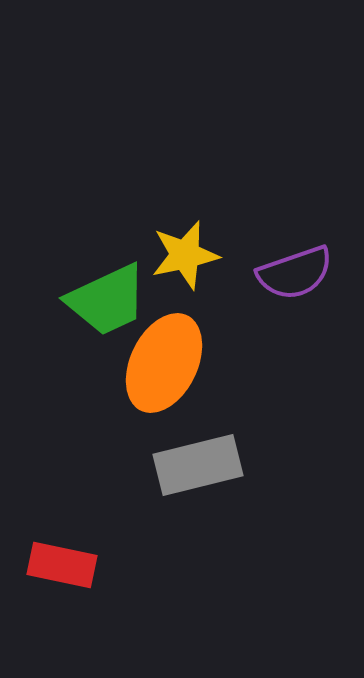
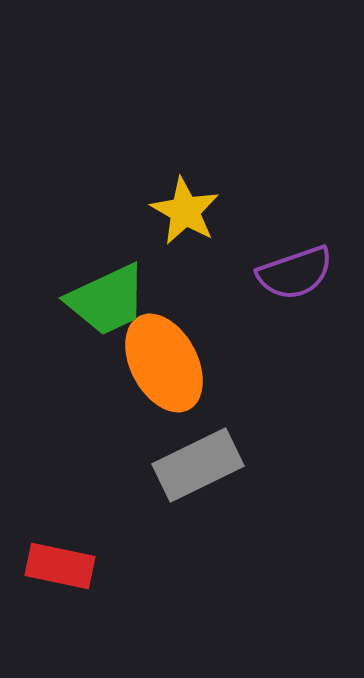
yellow star: moved 44 px up; rotated 30 degrees counterclockwise
orange ellipse: rotated 54 degrees counterclockwise
gray rectangle: rotated 12 degrees counterclockwise
red rectangle: moved 2 px left, 1 px down
